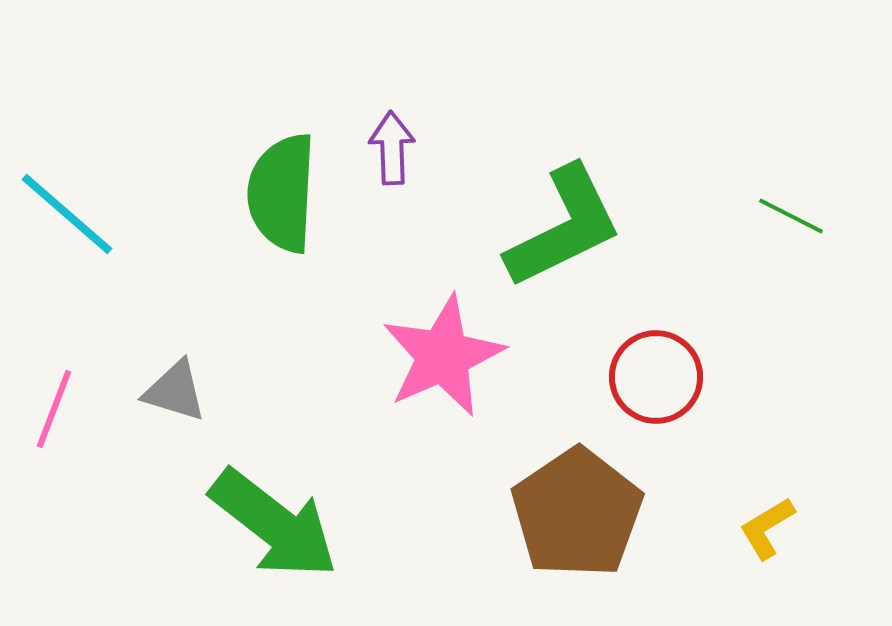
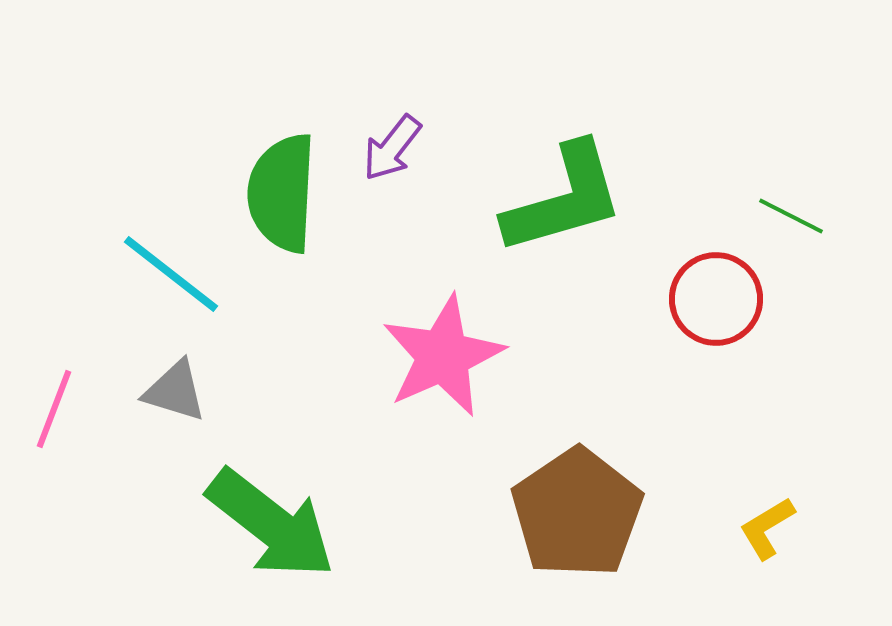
purple arrow: rotated 140 degrees counterclockwise
cyan line: moved 104 px right, 60 px down; rotated 3 degrees counterclockwise
green L-shape: moved 28 px up; rotated 10 degrees clockwise
red circle: moved 60 px right, 78 px up
green arrow: moved 3 px left
